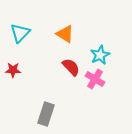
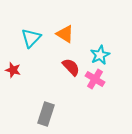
cyan triangle: moved 11 px right, 5 px down
red star: rotated 14 degrees clockwise
